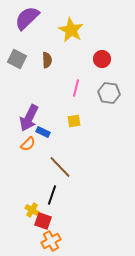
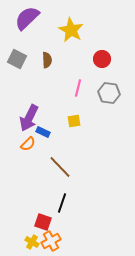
pink line: moved 2 px right
black line: moved 10 px right, 8 px down
yellow cross: moved 32 px down
red square: moved 1 px down
